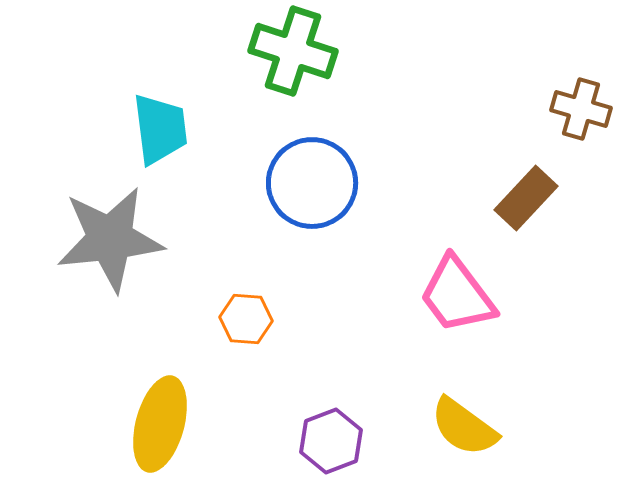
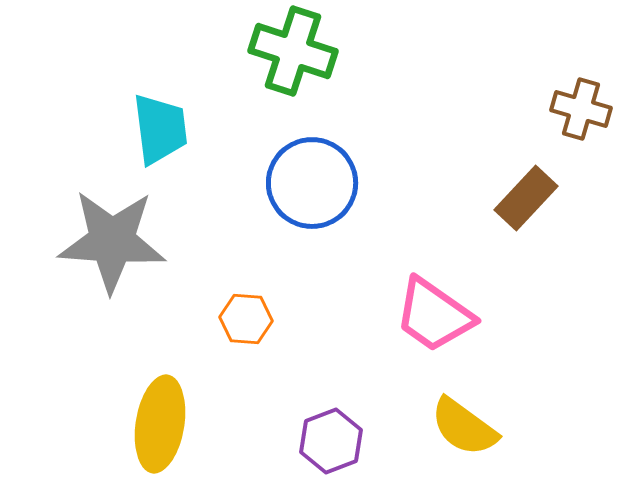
gray star: moved 2 px right, 2 px down; rotated 10 degrees clockwise
pink trapezoid: moved 23 px left, 20 px down; rotated 18 degrees counterclockwise
yellow ellipse: rotated 6 degrees counterclockwise
